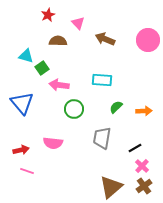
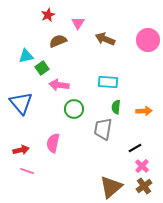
pink triangle: rotated 16 degrees clockwise
brown semicircle: rotated 24 degrees counterclockwise
cyan triangle: rotated 28 degrees counterclockwise
cyan rectangle: moved 6 px right, 2 px down
blue triangle: moved 1 px left
green semicircle: rotated 40 degrees counterclockwise
gray trapezoid: moved 1 px right, 9 px up
pink semicircle: rotated 96 degrees clockwise
